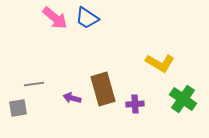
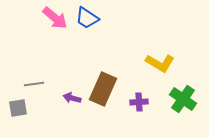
brown rectangle: rotated 40 degrees clockwise
purple cross: moved 4 px right, 2 px up
